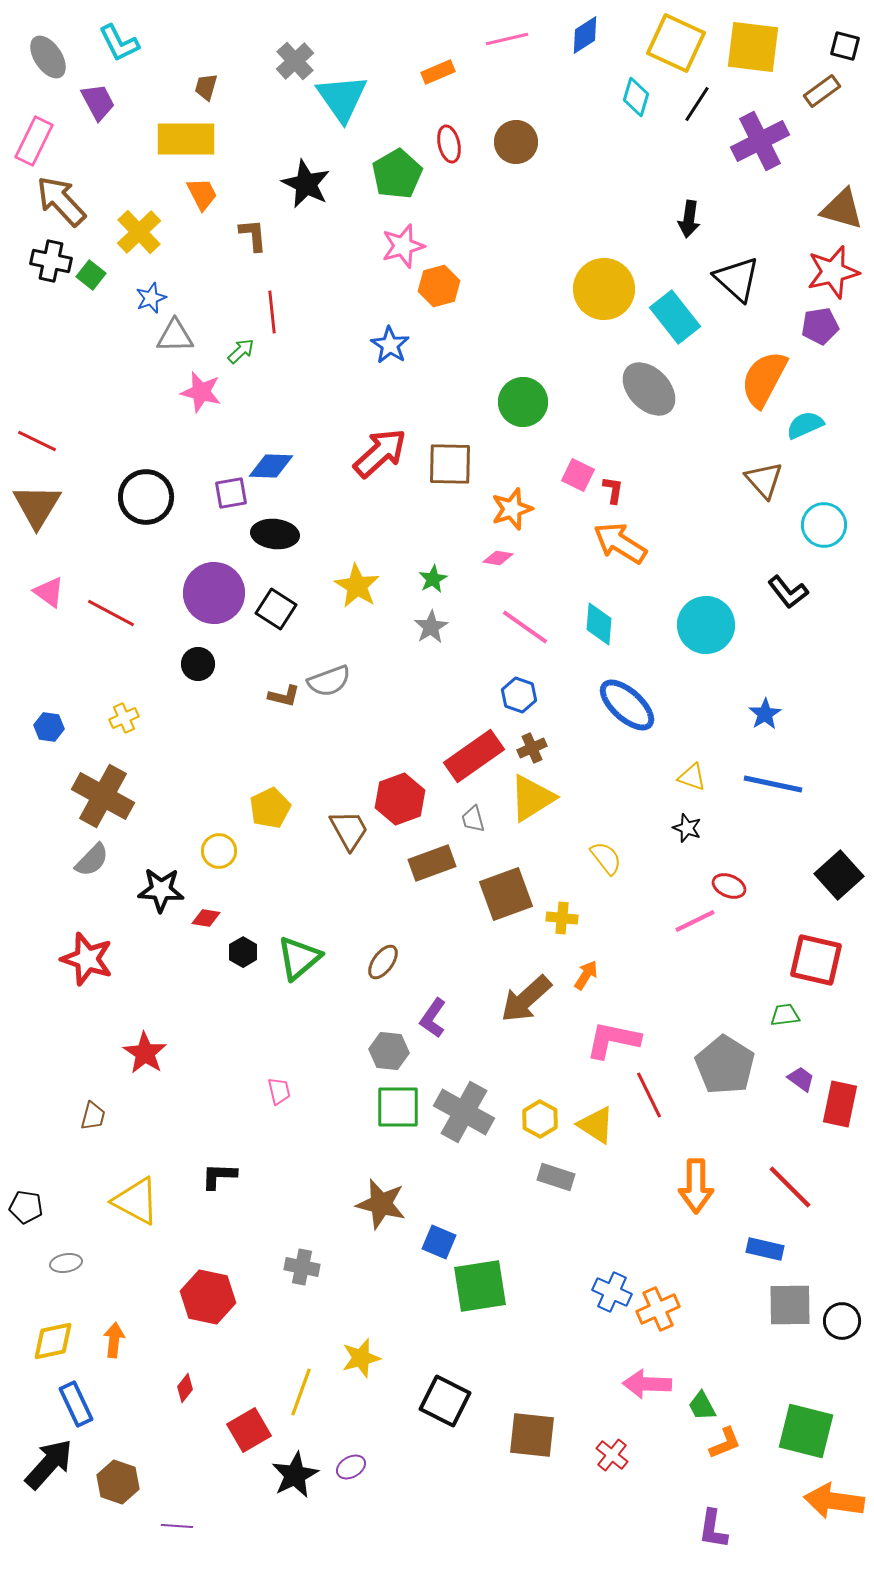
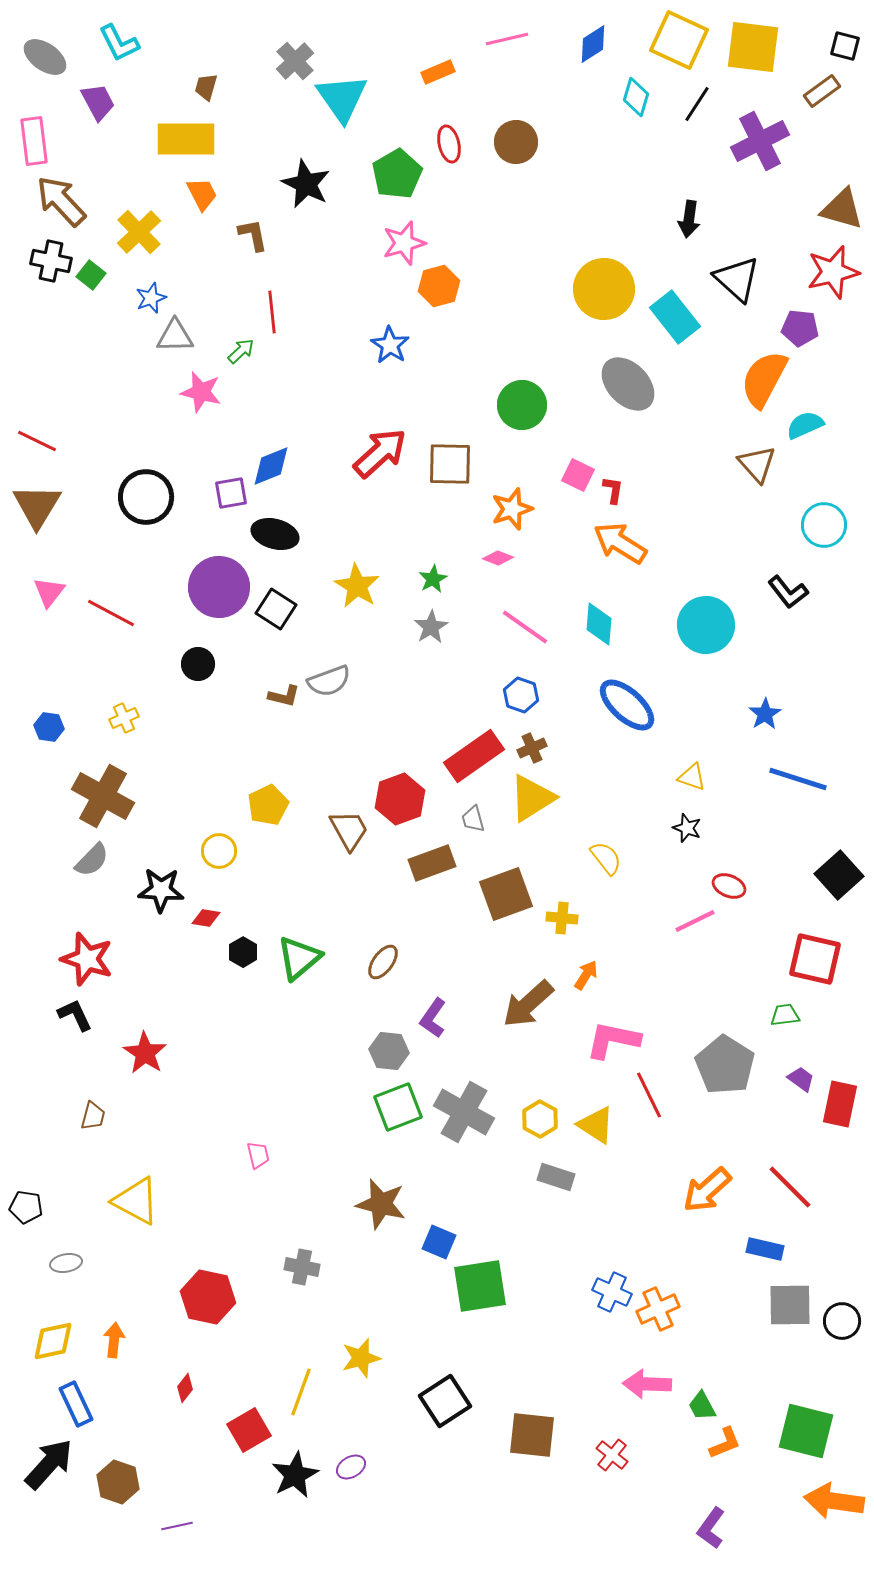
blue diamond at (585, 35): moved 8 px right, 9 px down
yellow square at (676, 43): moved 3 px right, 3 px up
gray ellipse at (48, 57): moved 3 px left; rotated 21 degrees counterclockwise
pink rectangle at (34, 141): rotated 33 degrees counterclockwise
brown L-shape at (253, 235): rotated 6 degrees counterclockwise
pink star at (403, 246): moved 1 px right, 3 px up
purple pentagon at (820, 326): moved 20 px left, 2 px down; rotated 15 degrees clockwise
gray ellipse at (649, 389): moved 21 px left, 5 px up
green circle at (523, 402): moved 1 px left, 3 px down
blue diamond at (271, 466): rotated 24 degrees counterclockwise
brown triangle at (764, 480): moved 7 px left, 16 px up
black ellipse at (275, 534): rotated 9 degrees clockwise
pink diamond at (498, 558): rotated 12 degrees clockwise
pink triangle at (49, 592): rotated 32 degrees clockwise
purple circle at (214, 593): moved 5 px right, 6 px up
blue hexagon at (519, 695): moved 2 px right
blue line at (773, 784): moved 25 px right, 5 px up; rotated 6 degrees clockwise
yellow pentagon at (270, 808): moved 2 px left, 3 px up
red square at (816, 960): moved 1 px left, 1 px up
brown arrow at (526, 999): moved 2 px right, 5 px down
pink trapezoid at (279, 1091): moved 21 px left, 64 px down
green square at (398, 1107): rotated 21 degrees counterclockwise
black L-shape at (219, 1176): moved 144 px left, 161 px up; rotated 63 degrees clockwise
orange arrow at (696, 1186): moved 11 px right, 4 px down; rotated 48 degrees clockwise
black square at (445, 1401): rotated 30 degrees clockwise
purple line at (177, 1526): rotated 16 degrees counterclockwise
purple L-shape at (713, 1529): moved 2 px left, 1 px up; rotated 27 degrees clockwise
